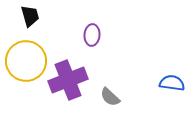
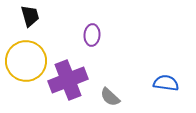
blue semicircle: moved 6 px left
